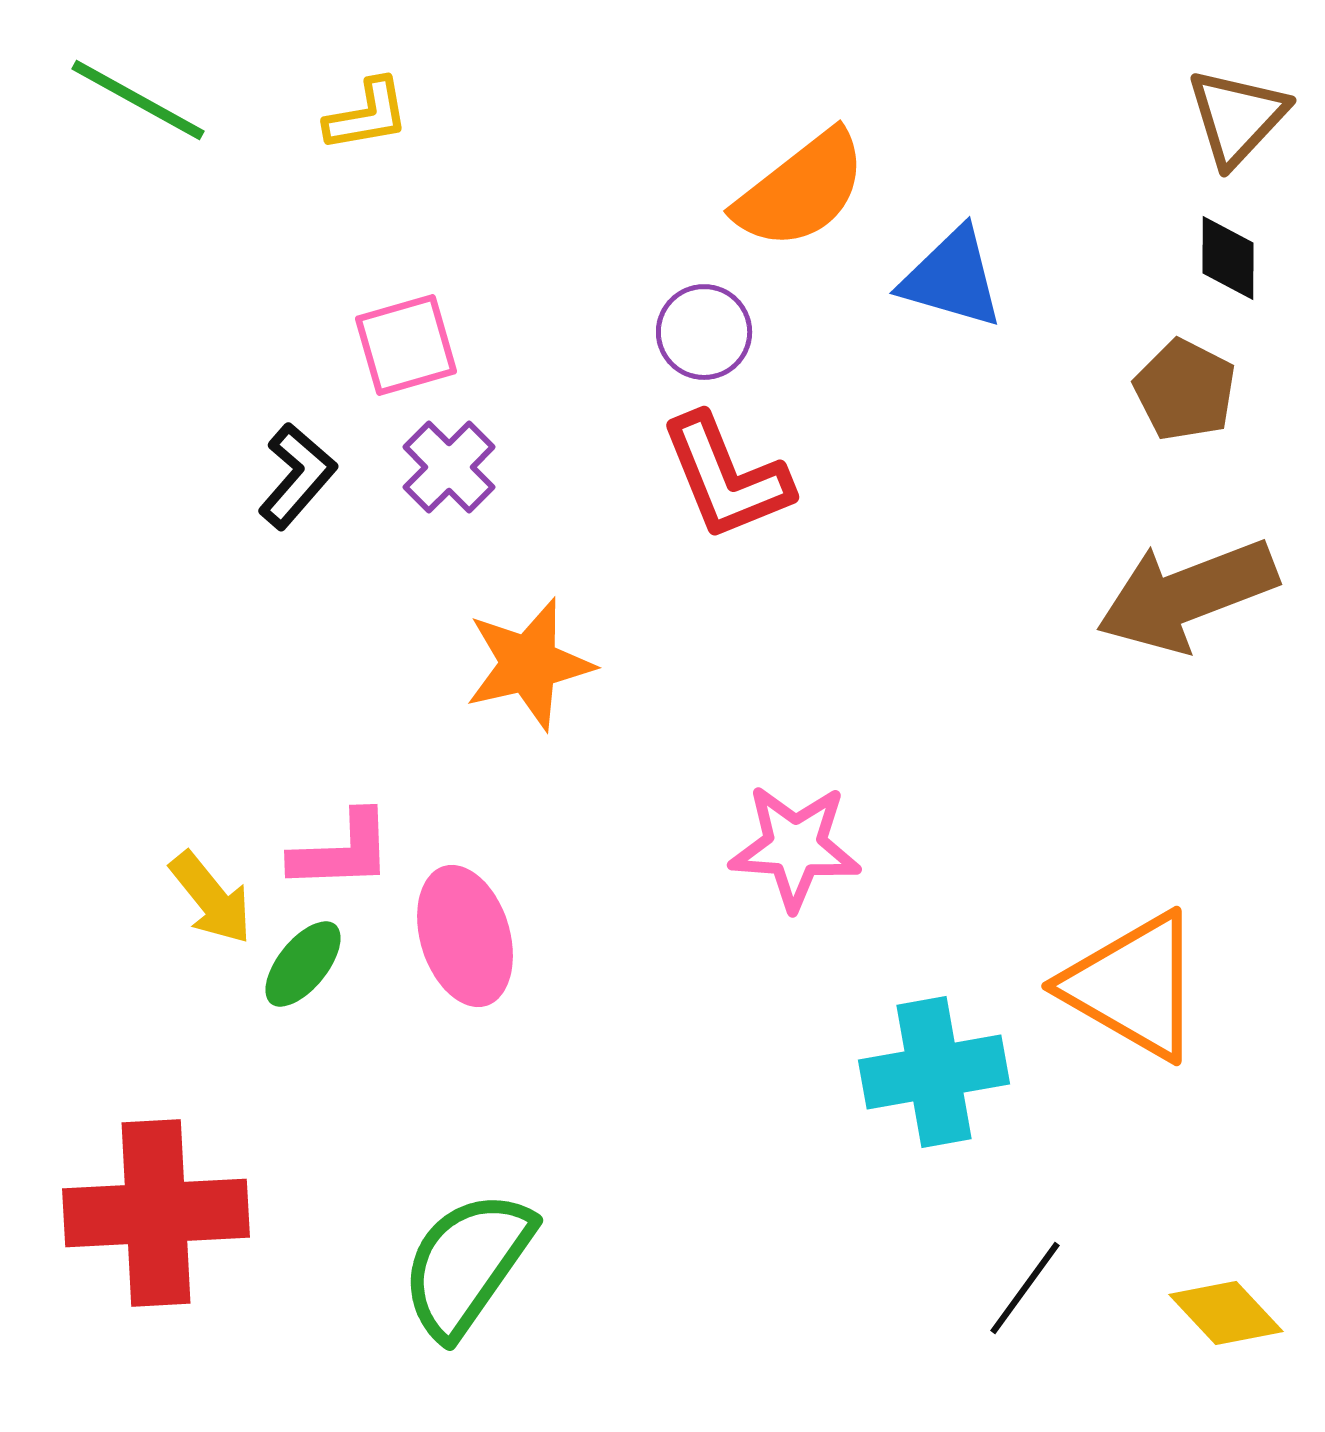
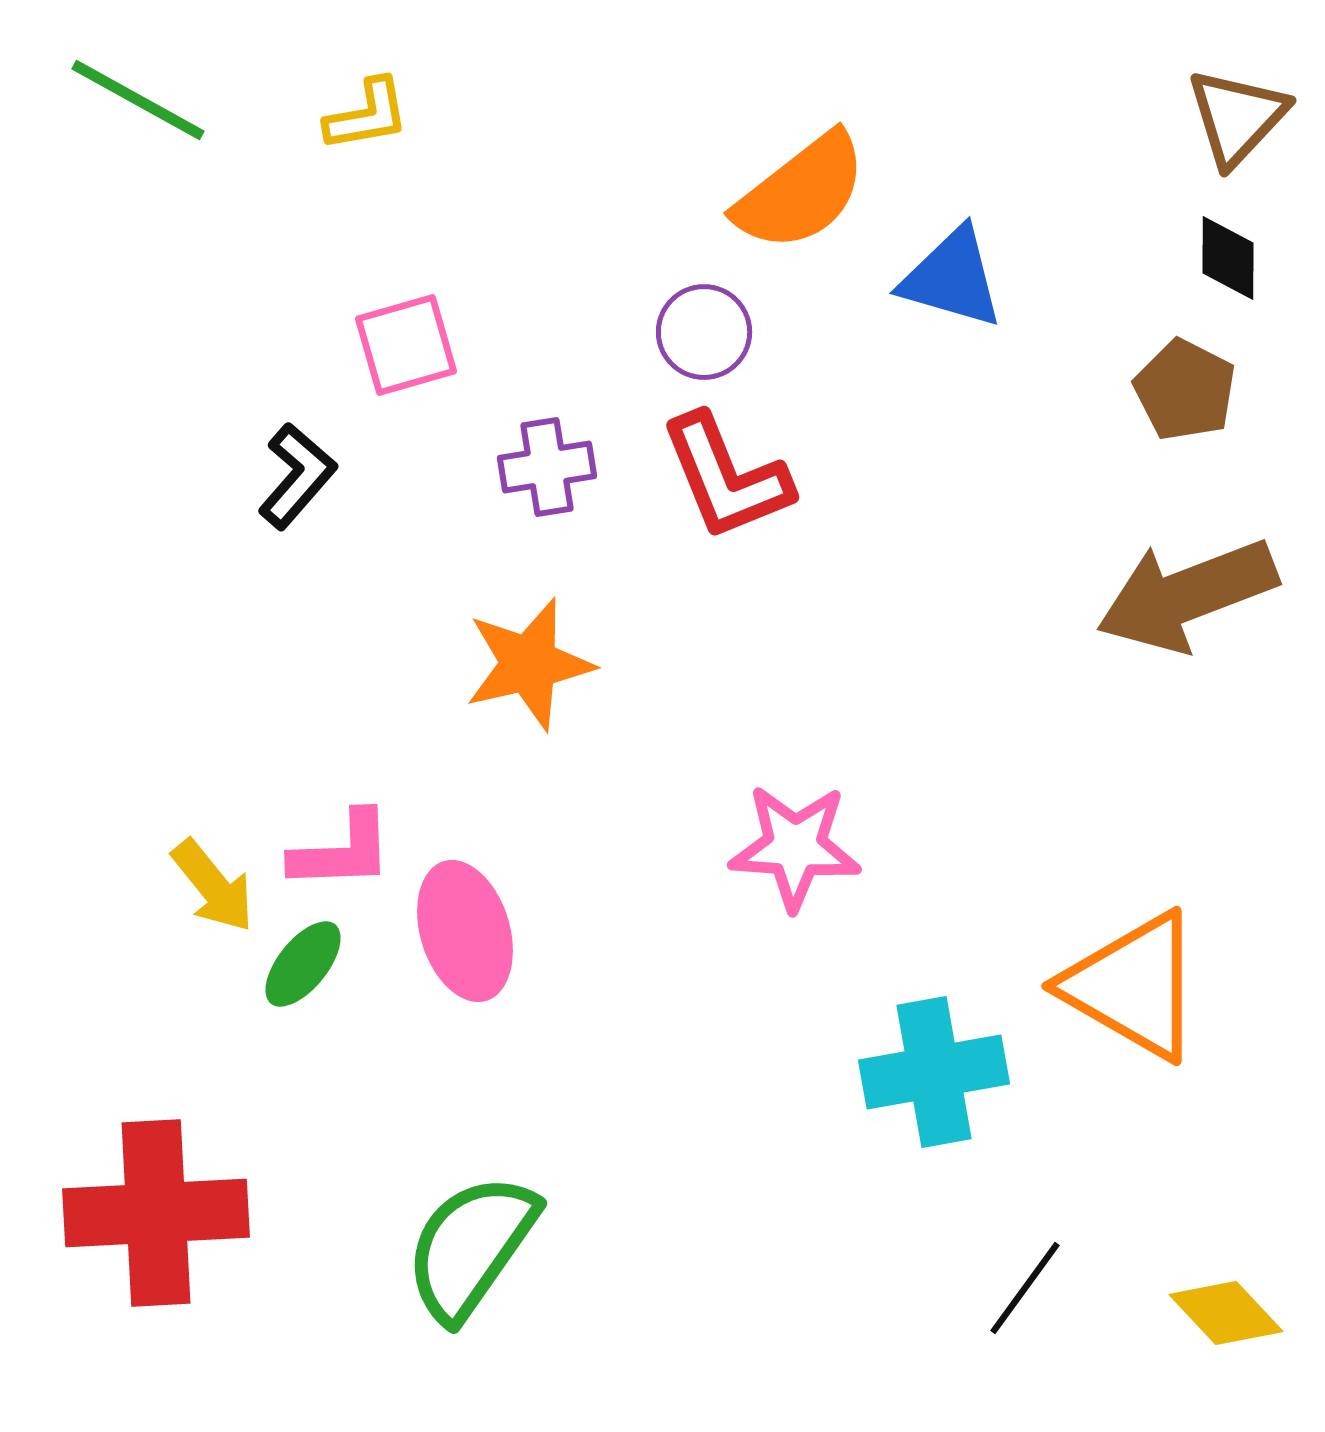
orange semicircle: moved 2 px down
purple cross: moved 98 px right; rotated 36 degrees clockwise
yellow arrow: moved 2 px right, 12 px up
pink ellipse: moved 5 px up
green semicircle: moved 4 px right, 17 px up
